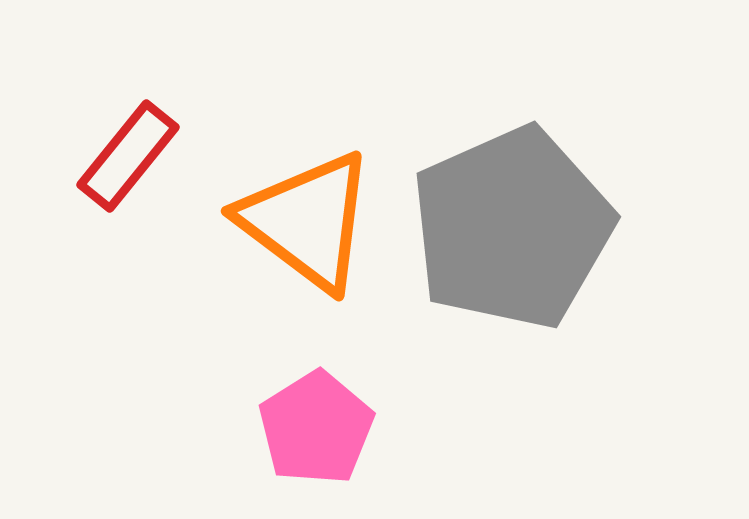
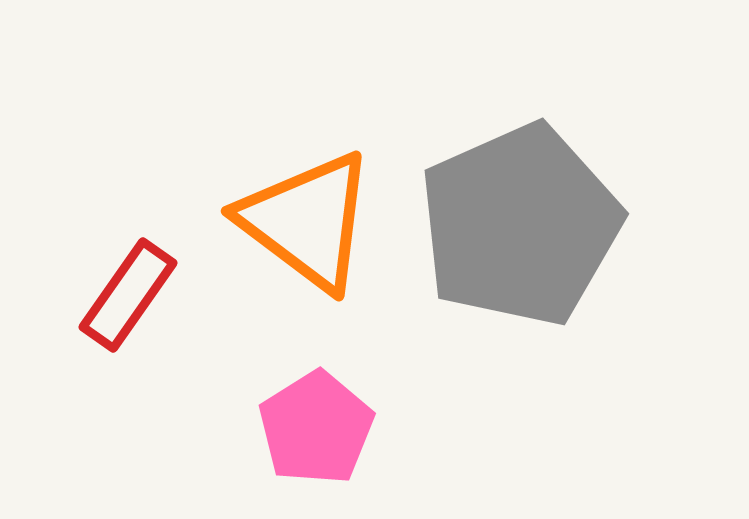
red rectangle: moved 139 px down; rotated 4 degrees counterclockwise
gray pentagon: moved 8 px right, 3 px up
